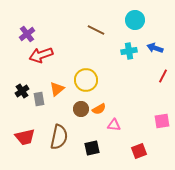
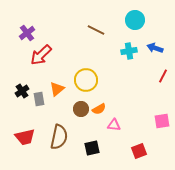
purple cross: moved 1 px up
red arrow: rotated 25 degrees counterclockwise
